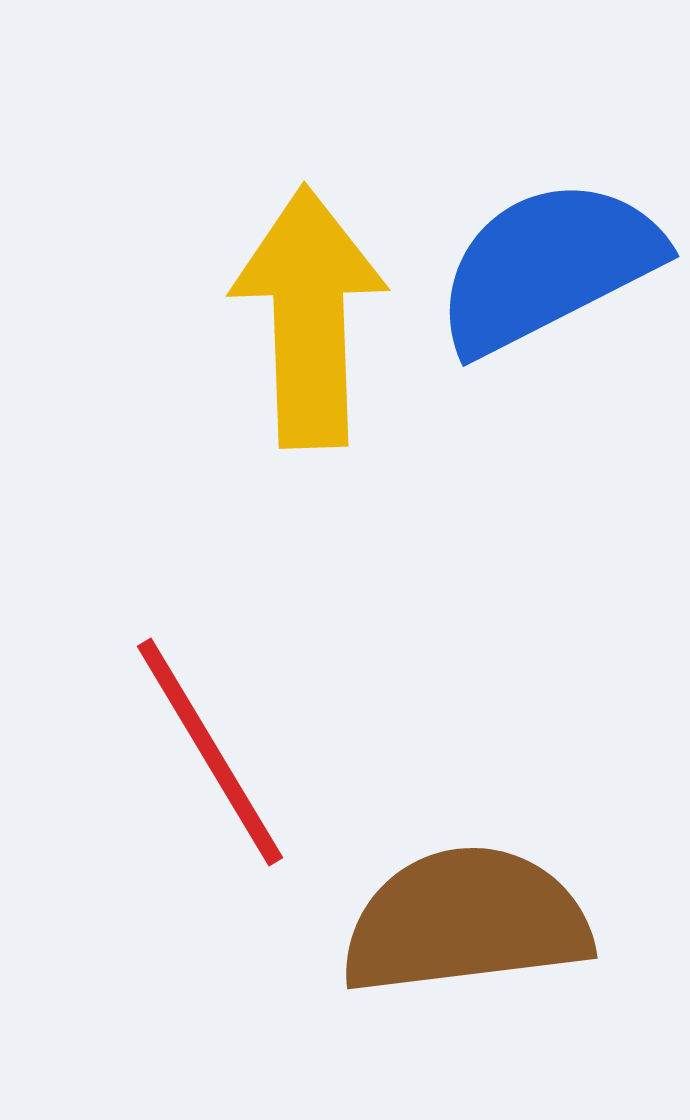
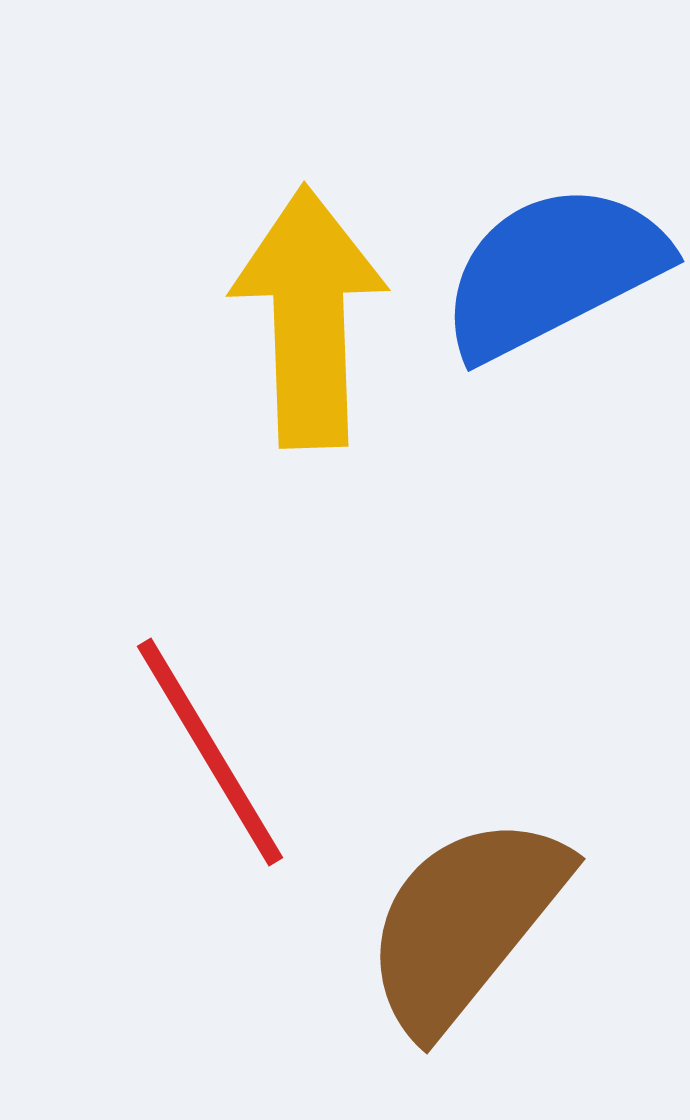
blue semicircle: moved 5 px right, 5 px down
brown semicircle: moved 1 px left, 2 px down; rotated 44 degrees counterclockwise
